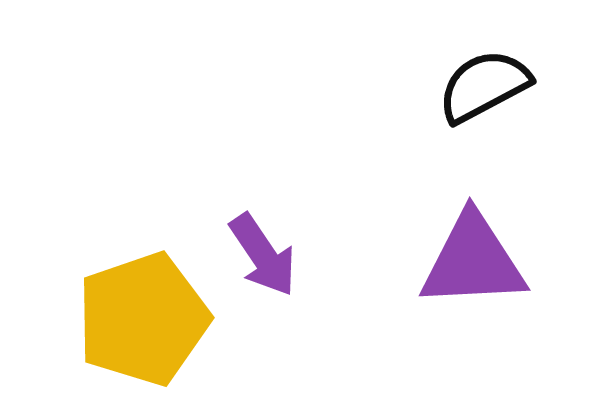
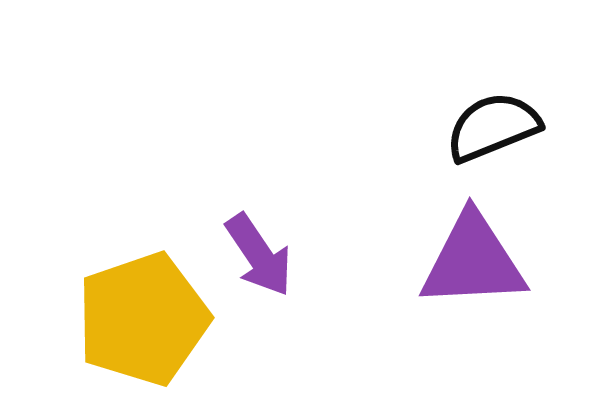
black semicircle: moved 9 px right, 41 px down; rotated 6 degrees clockwise
purple arrow: moved 4 px left
